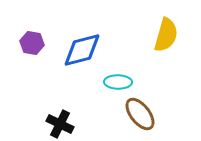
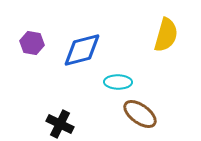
brown ellipse: rotated 16 degrees counterclockwise
